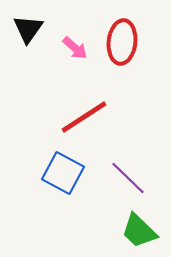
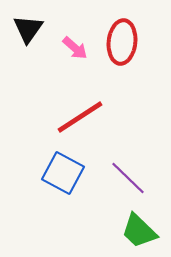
red line: moved 4 px left
